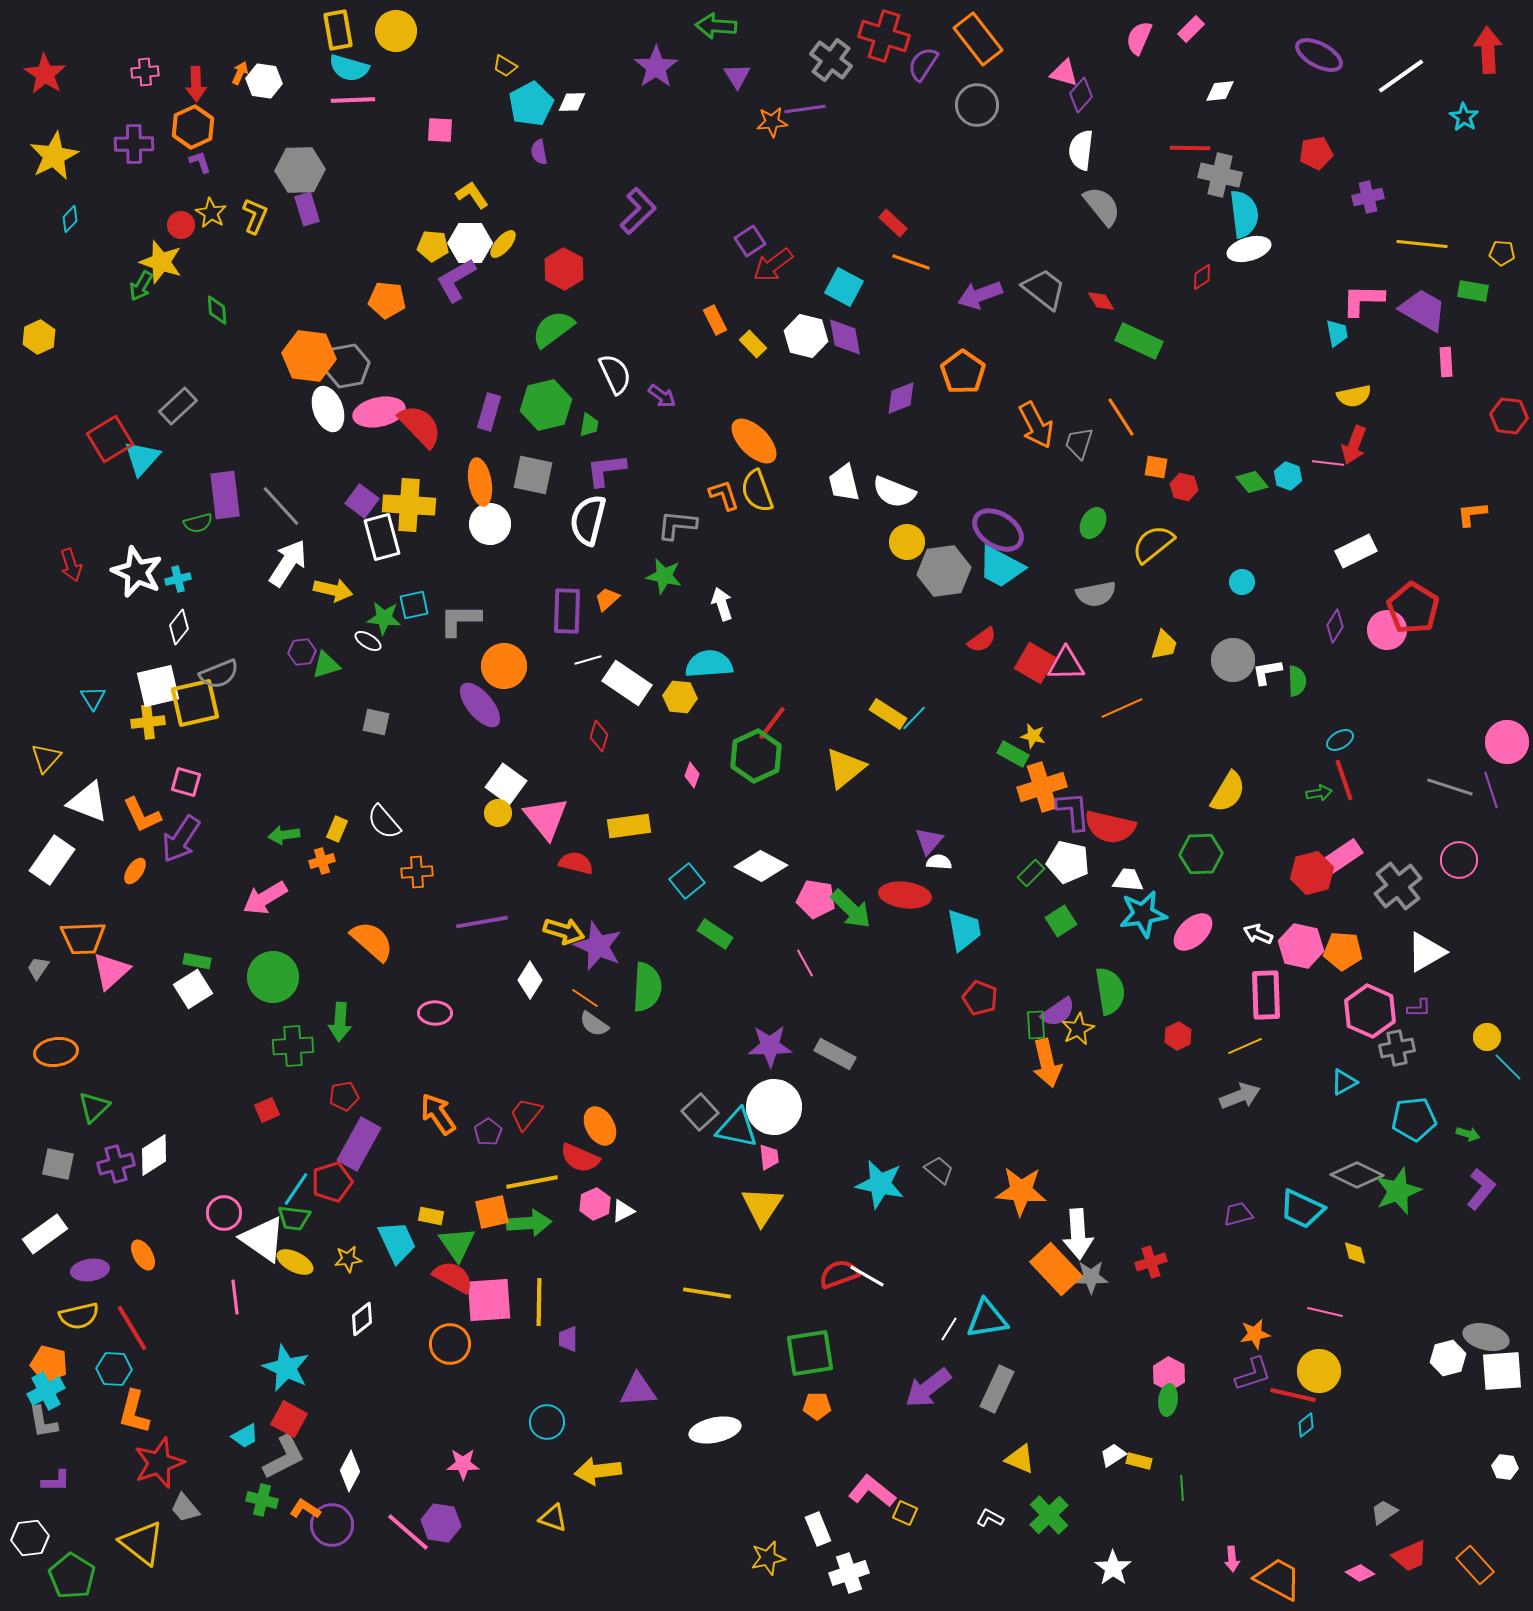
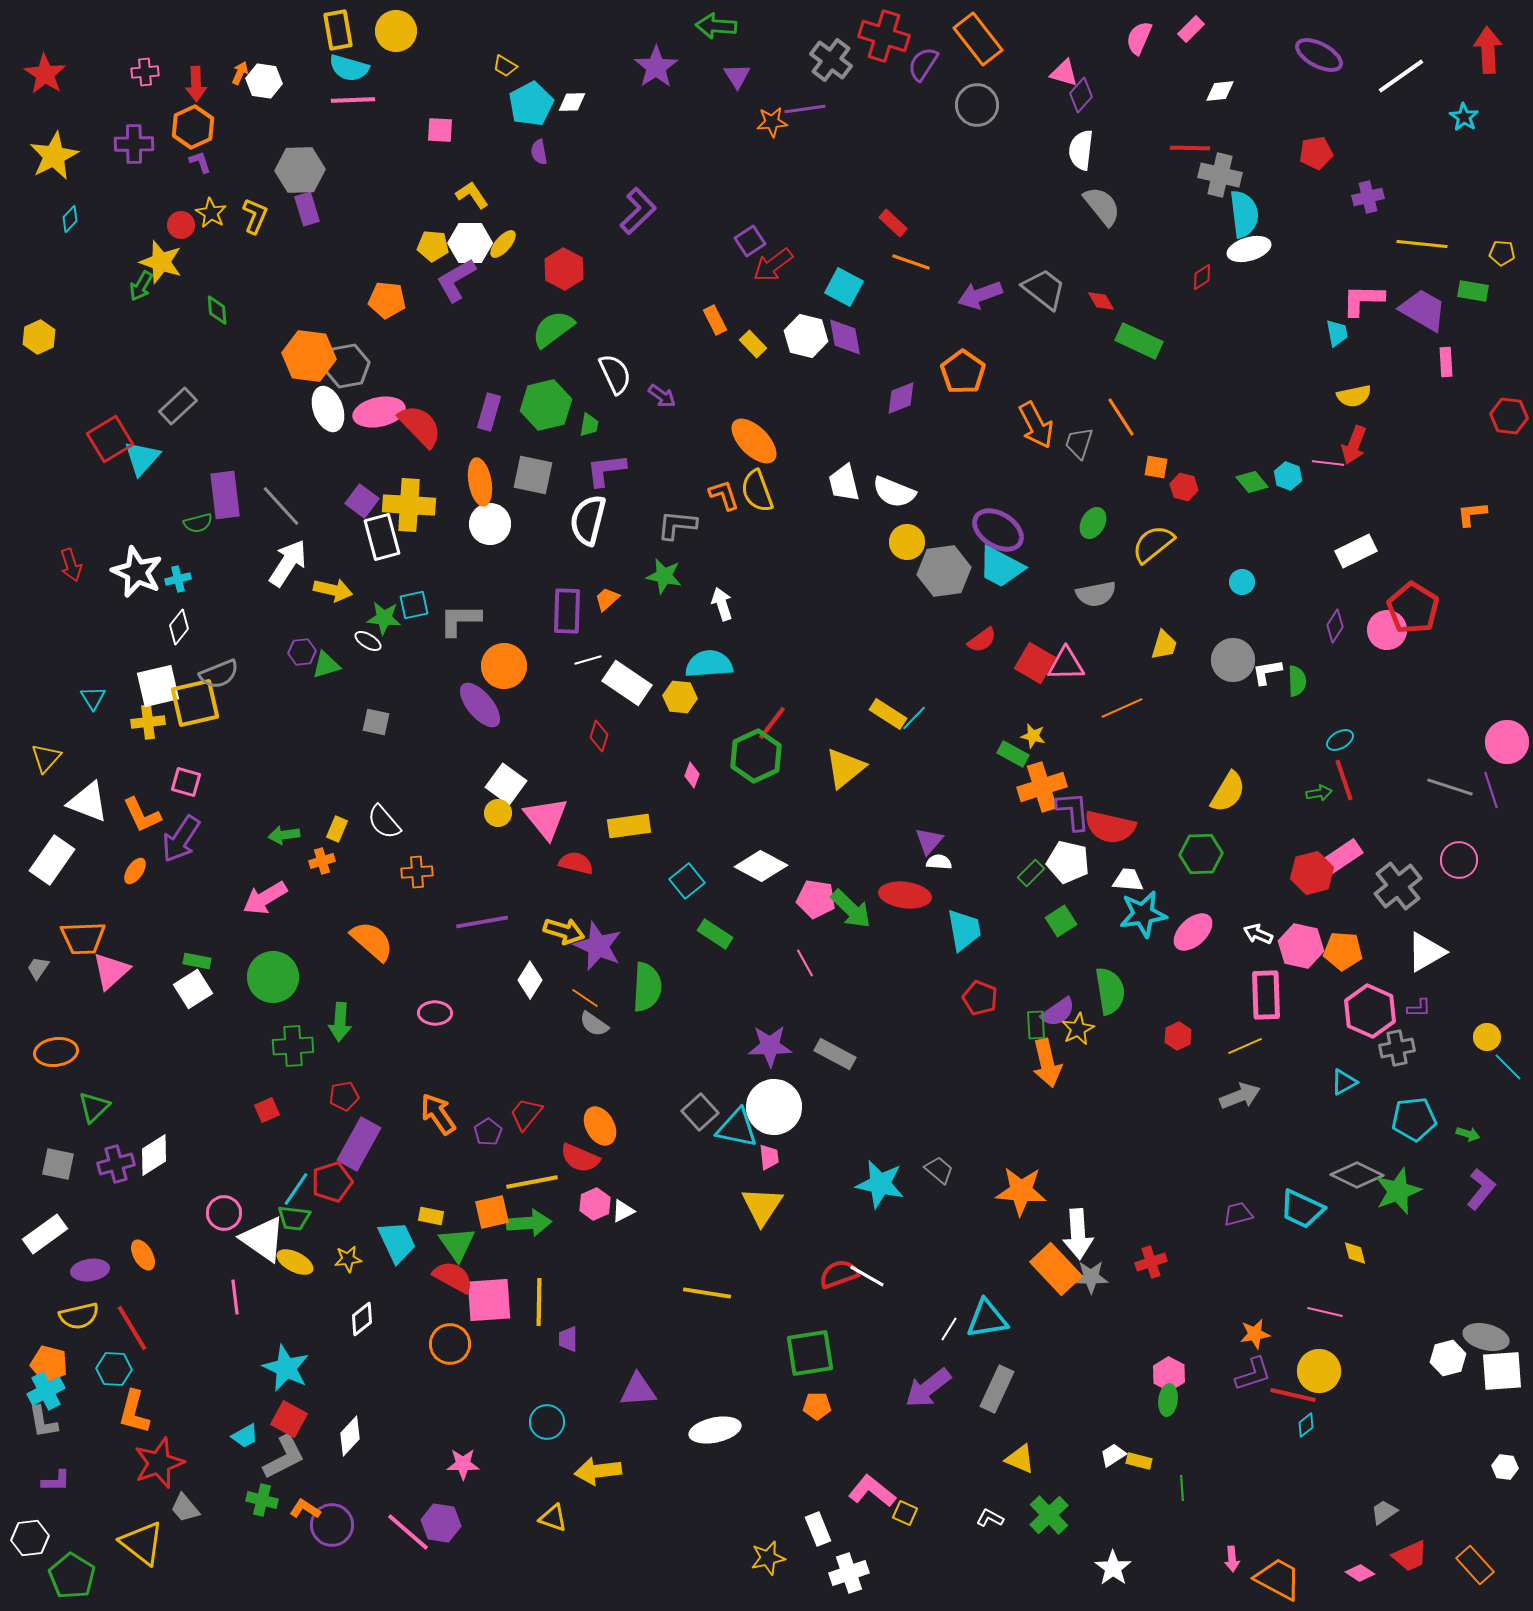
white diamond at (350, 1471): moved 35 px up; rotated 15 degrees clockwise
